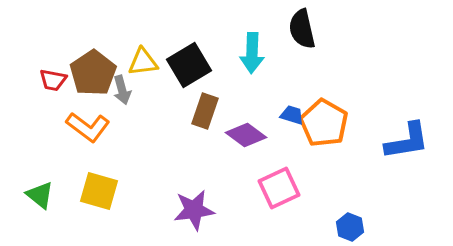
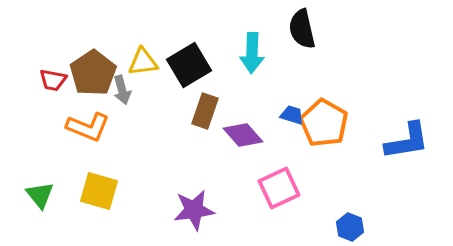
orange L-shape: rotated 15 degrees counterclockwise
purple diamond: moved 3 px left; rotated 12 degrees clockwise
green triangle: rotated 12 degrees clockwise
